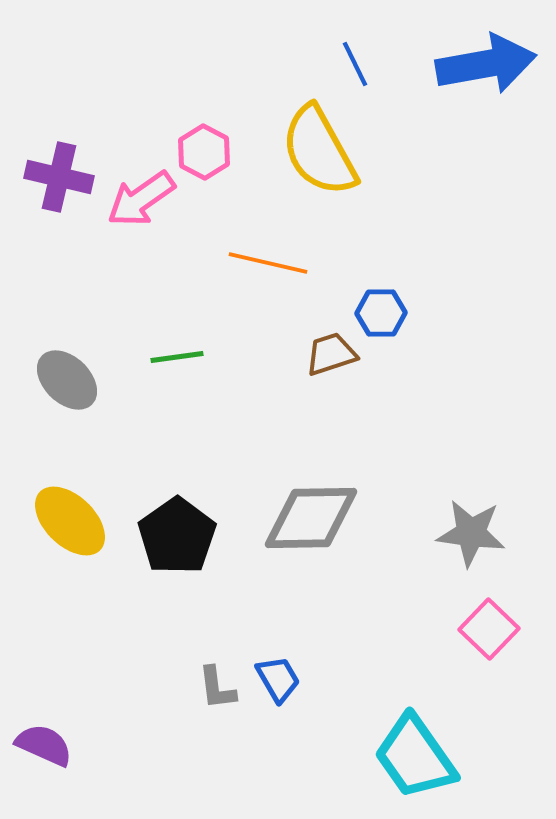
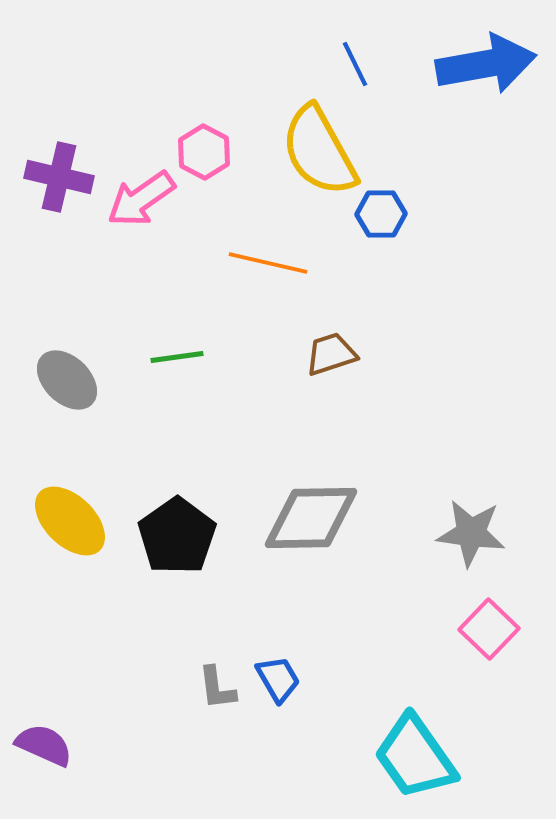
blue hexagon: moved 99 px up
